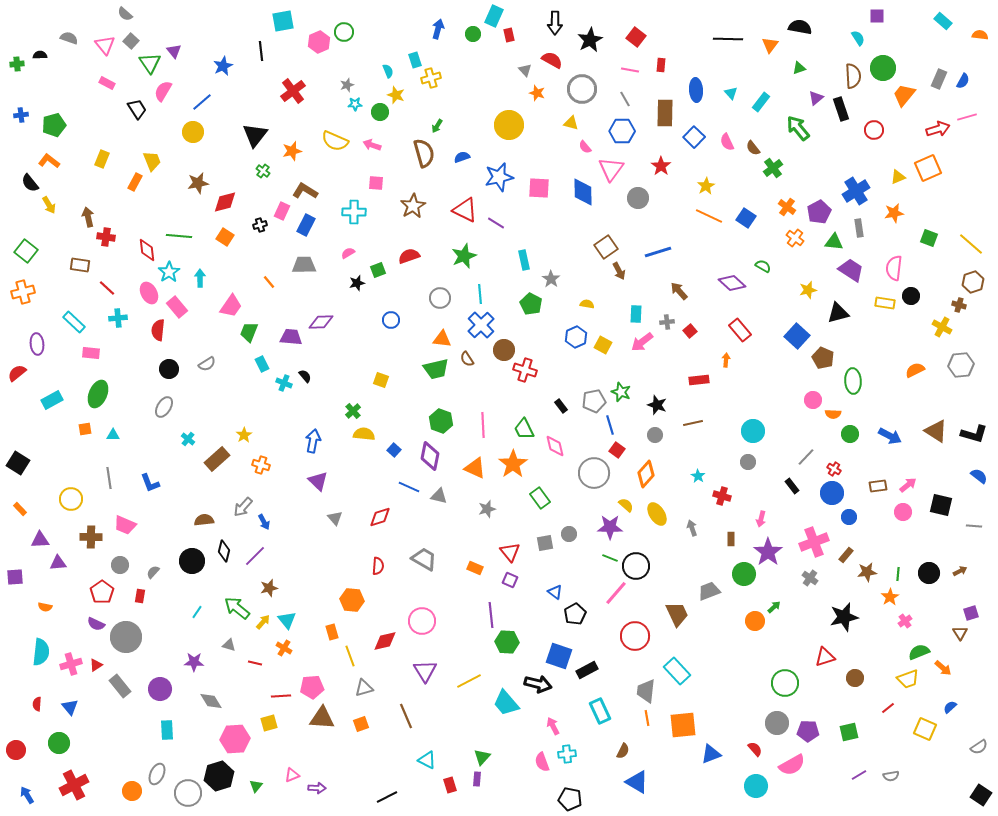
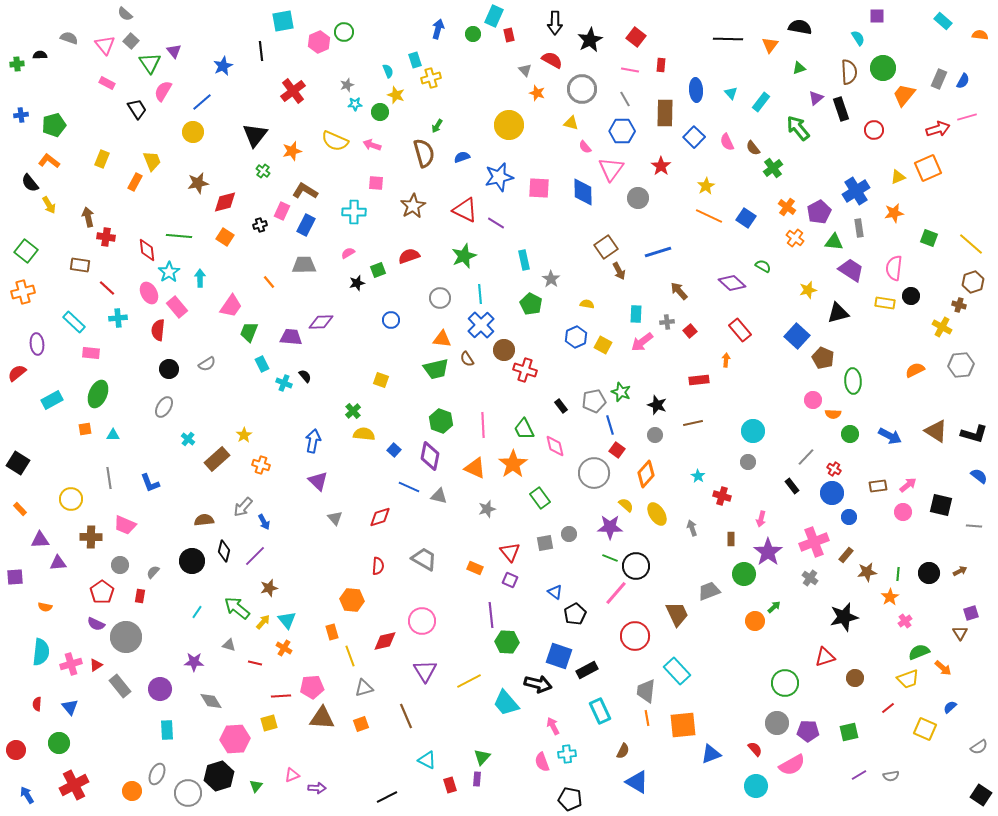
brown semicircle at (853, 76): moved 4 px left, 4 px up
